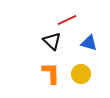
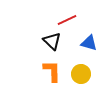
orange L-shape: moved 1 px right, 2 px up
